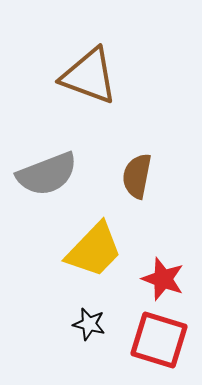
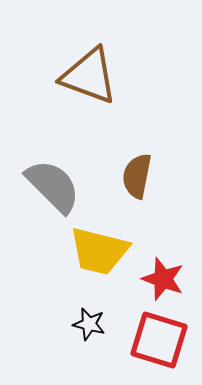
gray semicircle: moved 6 px right, 12 px down; rotated 114 degrees counterclockwise
yellow trapezoid: moved 5 px right, 1 px down; rotated 60 degrees clockwise
